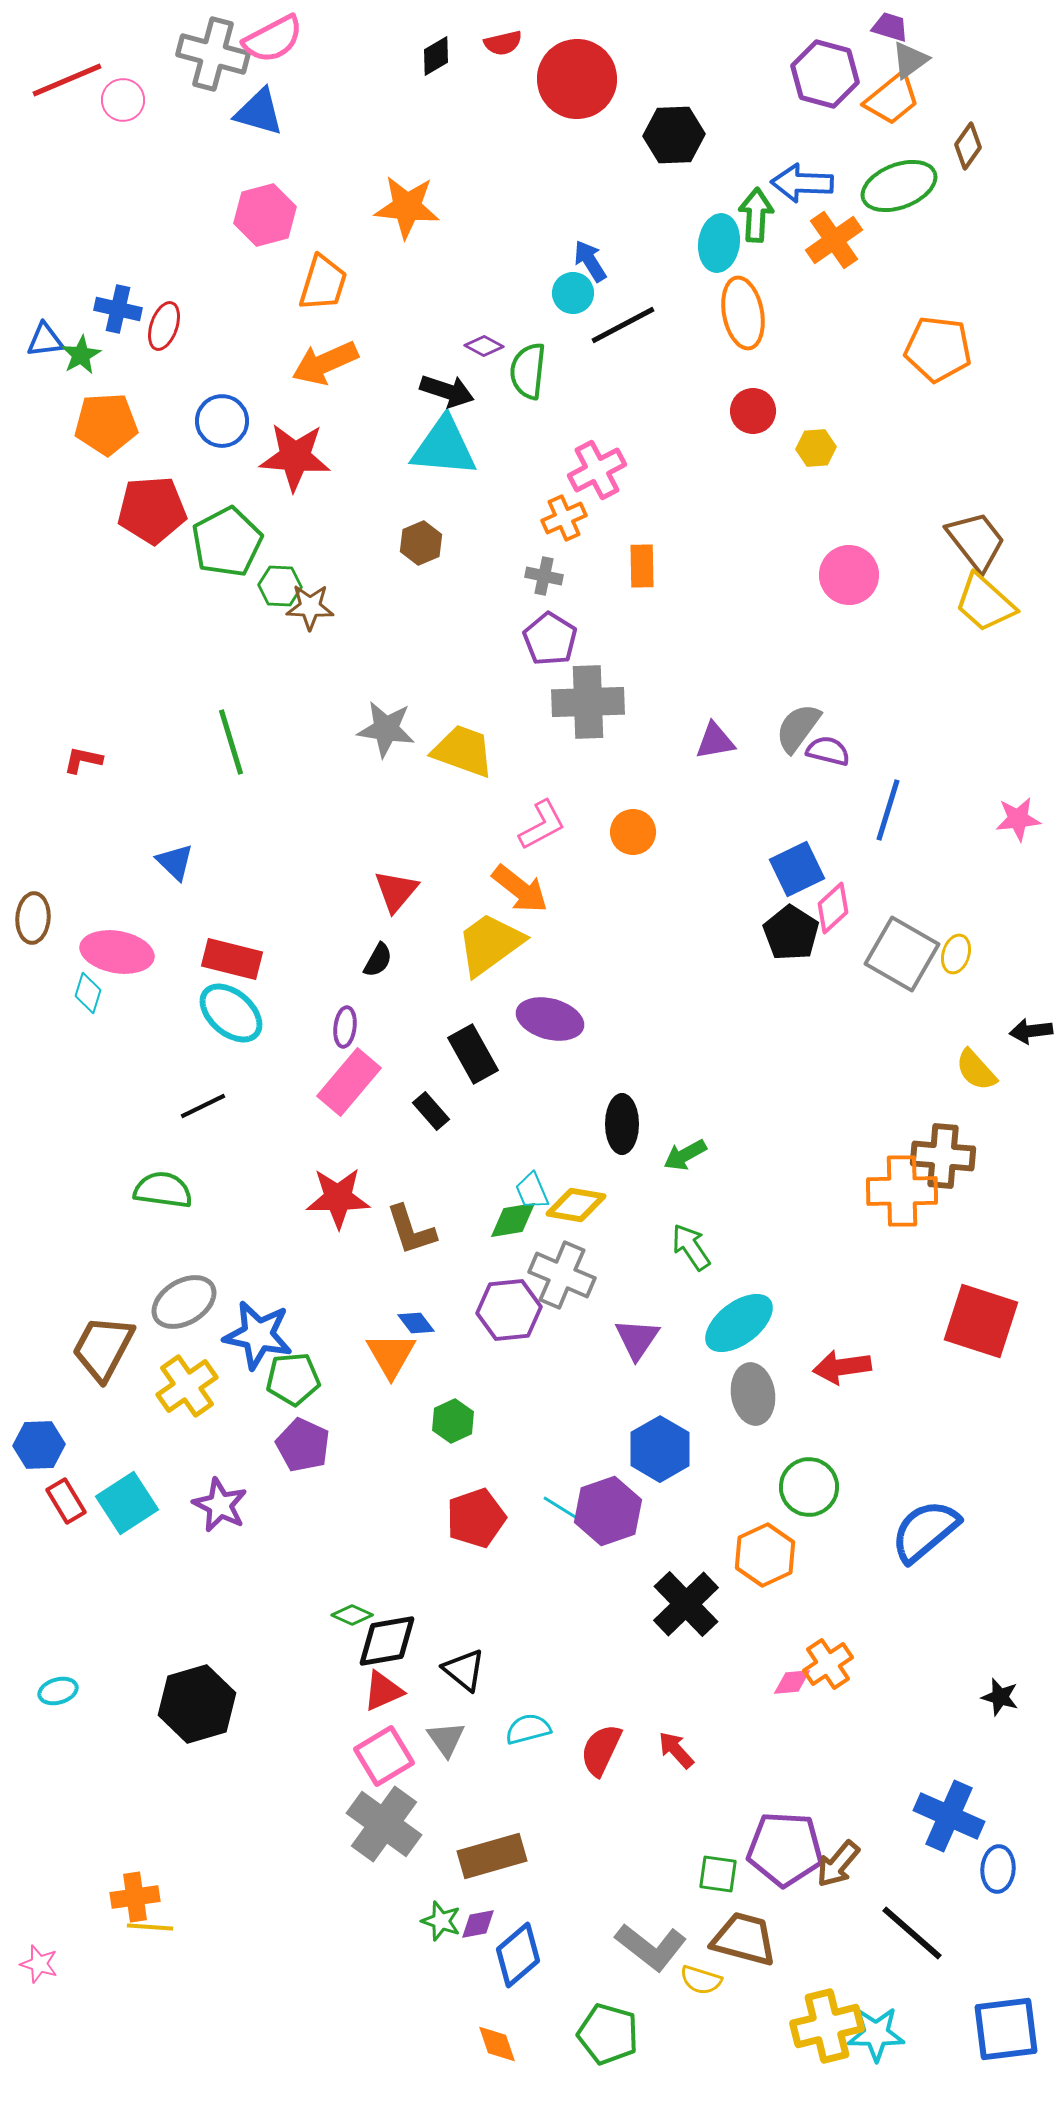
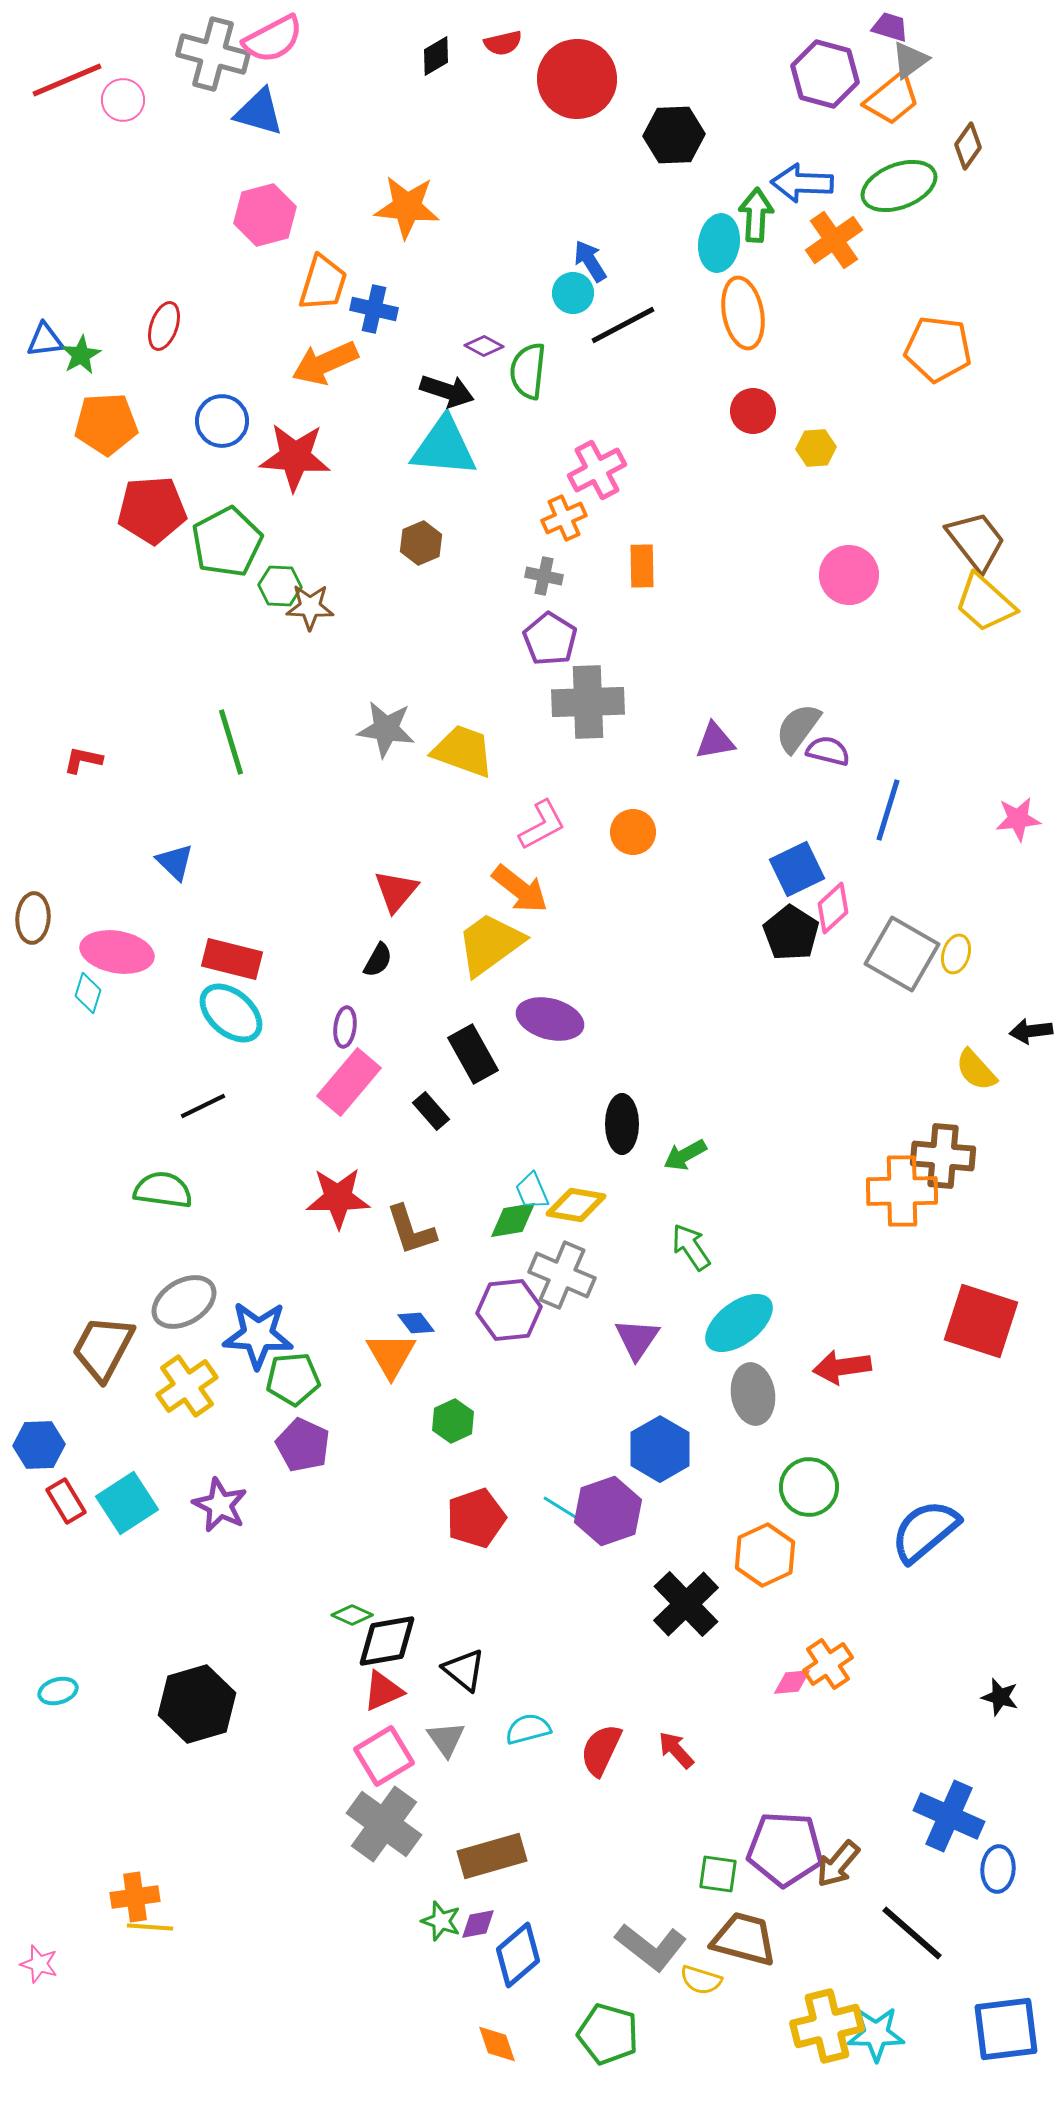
blue cross at (118, 309): moved 256 px right
blue star at (258, 1335): rotated 8 degrees counterclockwise
